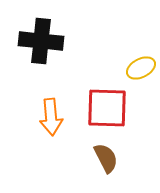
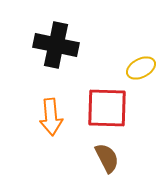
black cross: moved 15 px right, 4 px down; rotated 6 degrees clockwise
brown semicircle: moved 1 px right
